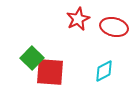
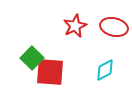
red star: moved 3 px left, 7 px down
cyan diamond: moved 1 px right, 1 px up
